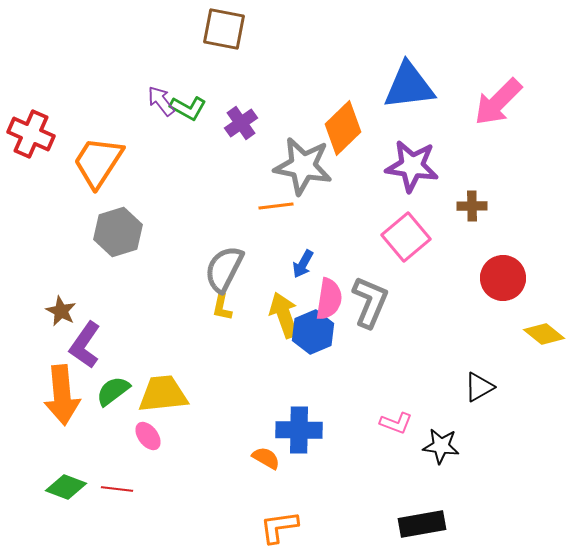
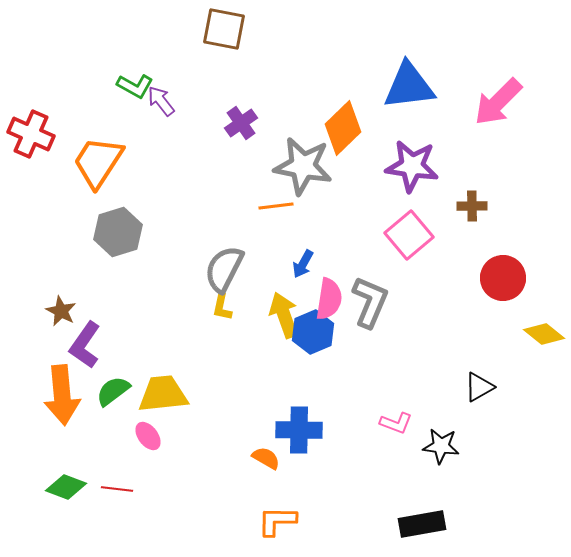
green L-shape: moved 53 px left, 22 px up
pink square: moved 3 px right, 2 px up
orange L-shape: moved 2 px left, 6 px up; rotated 9 degrees clockwise
